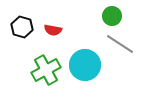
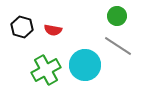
green circle: moved 5 px right
gray line: moved 2 px left, 2 px down
